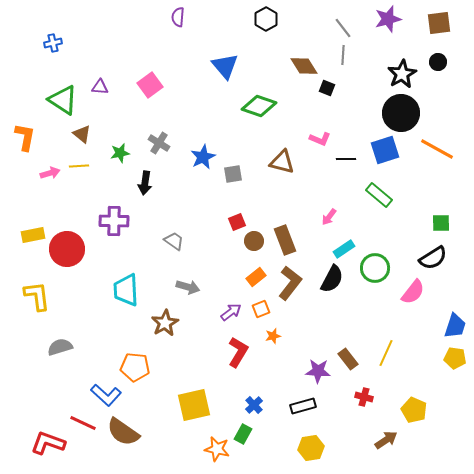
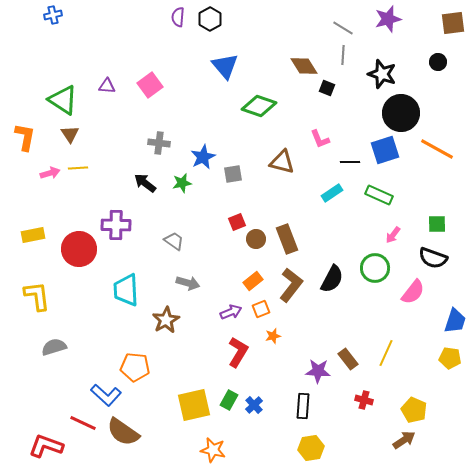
black hexagon at (266, 19): moved 56 px left
brown square at (439, 23): moved 14 px right
gray line at (343, 28): rotated 20 degrees counterclockwise
blue cross at (53, 43): moved 28 px up
black star at (402, 74): moved 20 px left; rotated 24 degrees counterclockwise
purple triangle at (100, 87): moved 7 px right, 1 px up
brown triangle at (82, 134): moved 12 px left; rotated 18 degrees clockwise
pink L-shape at (320, 139): rotated 45 degrees clockwise
gray cross at (159, 143): rotated 25 degrees counterclockwise
green star at (120, 153): moved 62 px right, 30 px down
black line at (346, 159): moved 4 px right, 3 px down
yellow line at (79, 166): moved 1 px left, 2 px down
black arrow at (145, 183): rotated 120 degrees clockwise
green rectangle at (379, 195): rotated 16 degrees counterclockwise
pink arrow at (329, 217): moved 64 px right, 18 px down
purple cross at (114, 221): moved 2 px right, 4 px down
green square at (441, 223): moved 4 px left, 1 px down
brown rectangle at (285, 240): moved 2 px right, 1 px up
brown circle at (254, 241): moved 2 px right, 2 px up
red circle at (67, 249): moved 12 px right
cyan rectangle at (344, 249): moved 12 px left, 56 px up
black semicircle at (433, 258): rotated 52 degrees clockwise
orange rectangle at (256, 277): moved 3 px left, 4 px down
brown L-shape at (290, 283): moved 1 px right, 2 px down
gray arrow at (188, 287): moved 4 px up
purple arrow at (231, 312): rotated 15 degrees clockwise
brown star at (165, 323): moved 1 px right, 3 px up
blue trapezoid at (455, 326): moved 5 px up
gray semicircle at (60, 347): moved 6 px left
yellow pentagon at (455, 358): moved 5 px left
red cross at (364, 397): moved 3 px down
black rectangle at (303, 406): rotated 70 degrees counterclockwise
green rectangle at (243, 434): moved 14 px left, 34 px up
brown arrow at (386, 440): moved 18 px right
red L-shape at (48, 443): moved 2 px left, 3 px down
orange star at (217, 449): moved 4 px left, 1 px down
